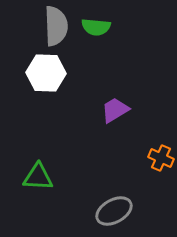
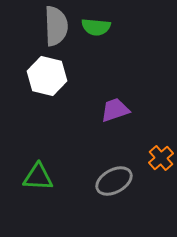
white hexagon: moved 1 px right, 3 px down; rotated 12 degrees clockwise
purple trapezoid: rotated 12 degrees clockwise
orange cross: rotated 25 degrees clockwise
gray ellipse: moved 30 px up
